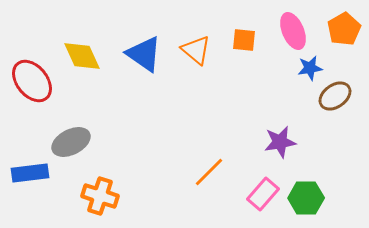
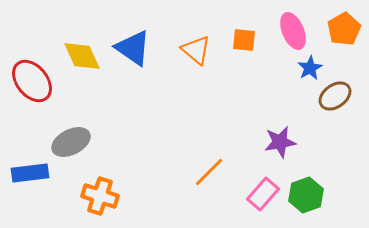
blue triangle: moved 11 px left, 6 px up
blue star: rotated 20 degrees counterclockwise
green hexagon: moved 3 px up; rotated 20 degrees counterclockwise
